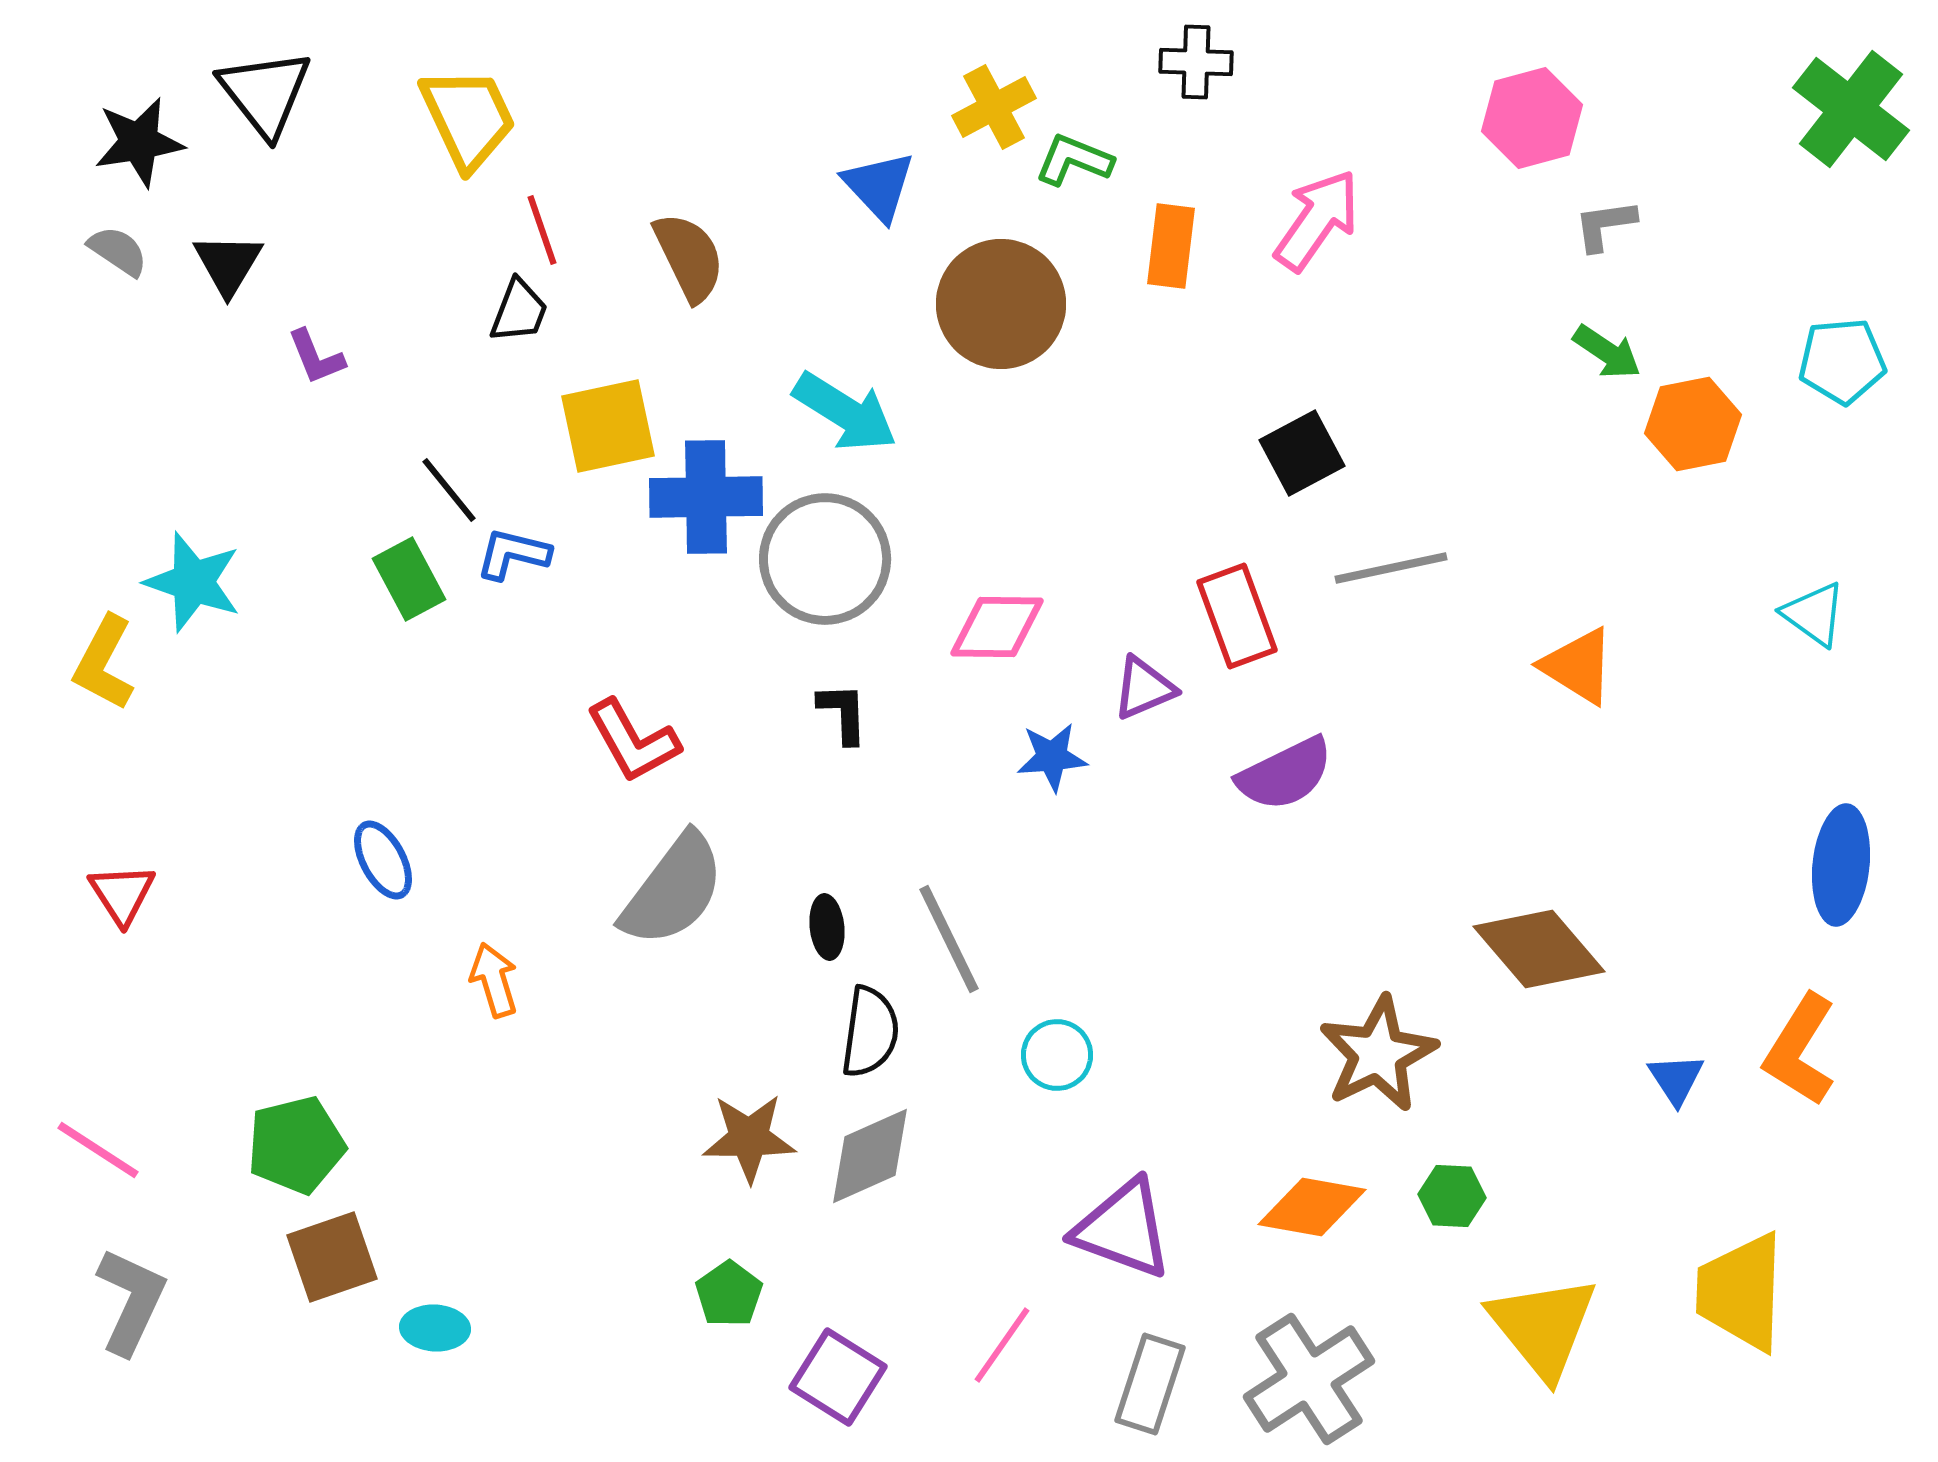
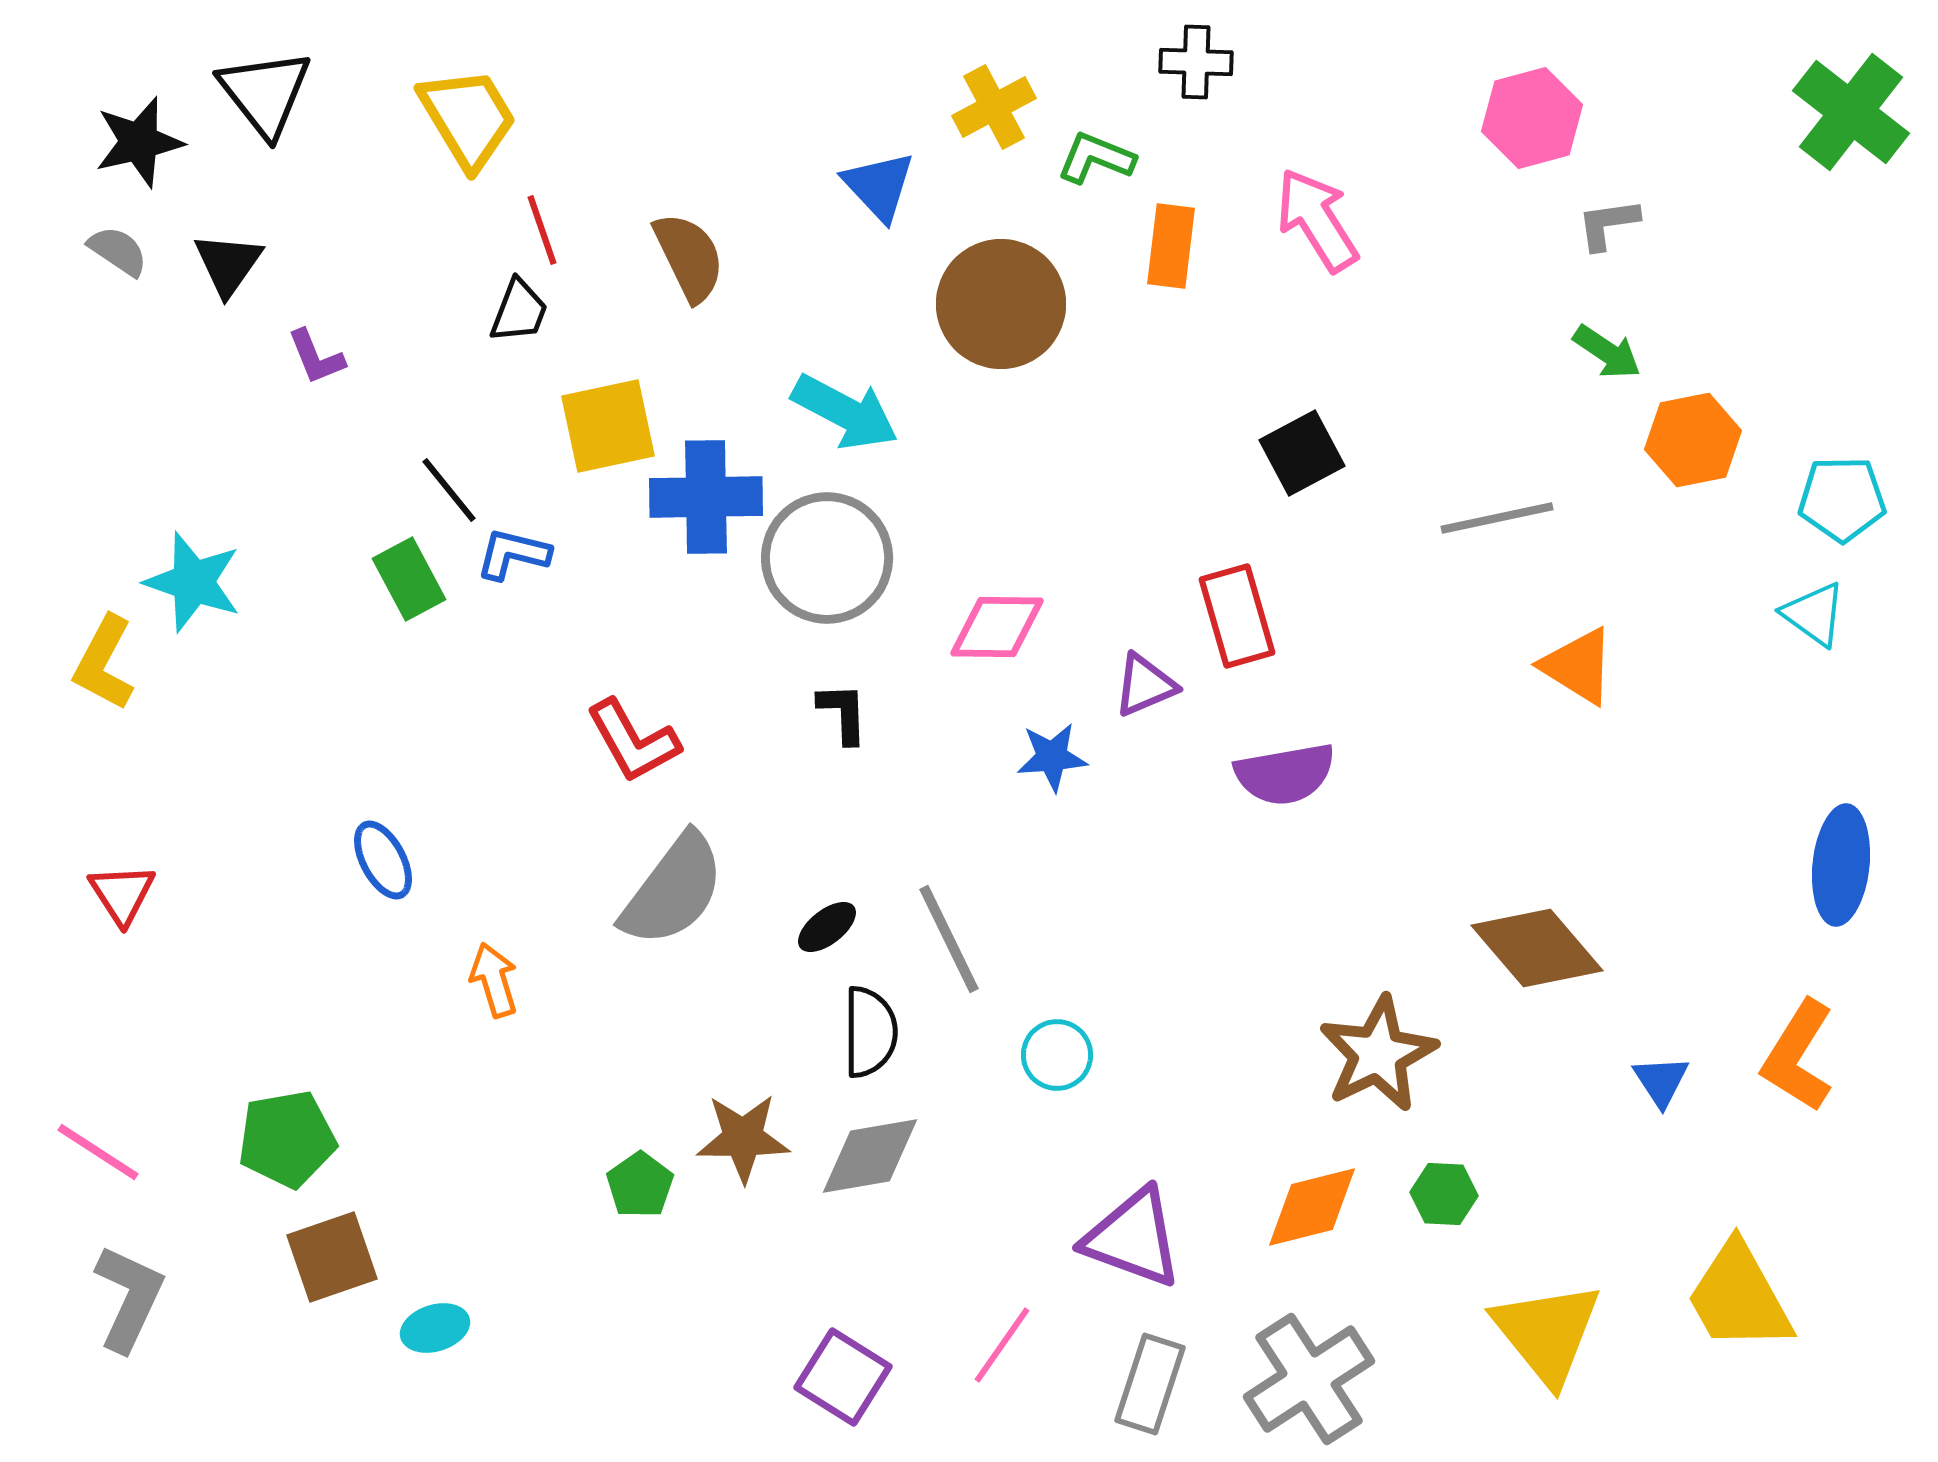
green cross at (1851, 109): moved 3 px down
yellow trapezoid at (468, 118): rotated 6 degrees counterclockwise
black star at (139, 142): rotated 4 degrees counterclockwise
green L-shape at (1074, 160): moved 22 px right, 2 px up
pink arrow at (1317, 220): rotated 67 degrees counterclockwise
gray L-shape at (1605, 225): moved 3 px right, 1 px up
black triangle at (228, 264): rotated 4 degrees clockwise
cyan pentagon at (1842, 361): moved 138 px down; rotated 4 degrees clockwise
cyan arrow at (845, 412): rotated 4 degrees counterclockwise
orange hexagon at (1693, 424): moved 16 px down
gray circle at (825, 559): moved 2 px right, 1 px up
gray line at (1391, 568): moved 106 px right, 50 px up
red rectangle at (1237, 616): rotated 4 degrees clockwise
purple triangle at (1144, 688): moved 1 px right, 3 px up
purple semicircle at (1285, 774): rotated 16 degrees clockwise
black ellipse at (827, 927): rotated 58 degrees clockwise
brown diamond at (1539, 949): moved 2 px left, 1 px up
black semicircle at (870, 1032): rotated 8 degrees counterclockwise
orange L-shape at (1800, 1050): moved 2 px left, 6 px down
blue triangle at (1676, 1079): moved 15 px left, 2 px down
brown star at (749, 1138): moved 6 px left
green pentagon at (296, 1145): moved 9 px left, 6 px up; rotated 4 degrees clockwise
pink line at (98, 1150): moved 2 px down
gray diamond at (870, 1156): rotated 14 degrees clockwise
green hexagon at (1452, 1196): moved 8 px left, 2 px up
orange diamond at (1312, 1207): rotated 24 degrees counterclockwise
purple triangle at (1123, 1229): moved 10 px right, 9 px down
yellow trapezoid at (1741, 1292): moved 2 px left, 5 px down; rotated 31 degrees counterclockwise
green pentagon at (729, 1294): moved 89 px left, 109 px up
gray L-shape at (131, 1301): moved 2 px left, 3 px up
yellow triangle at (1543, 1327): moved 4 px right, 6 px down
cyan ellipse at (435, 1328): rotated 20 degrees counterclockwise
purple square at (838, 1377): moved 5 px right
